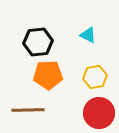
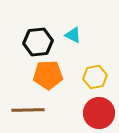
cyan triangle: moved 15 px left
